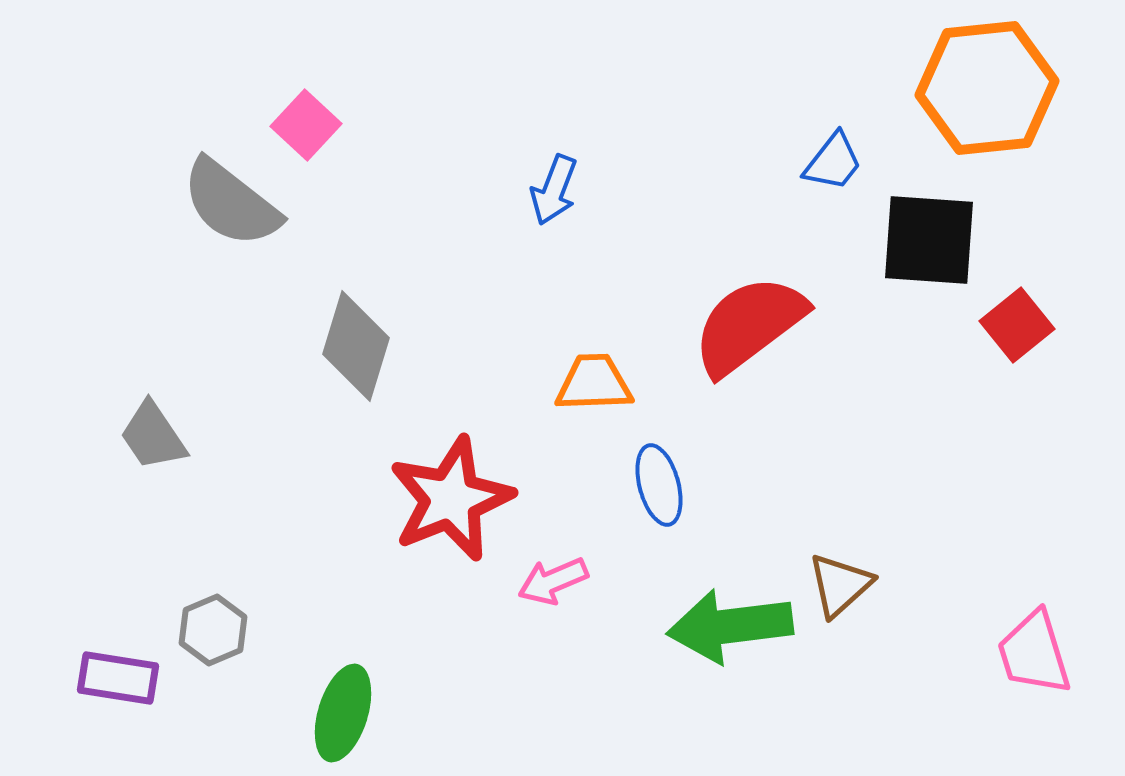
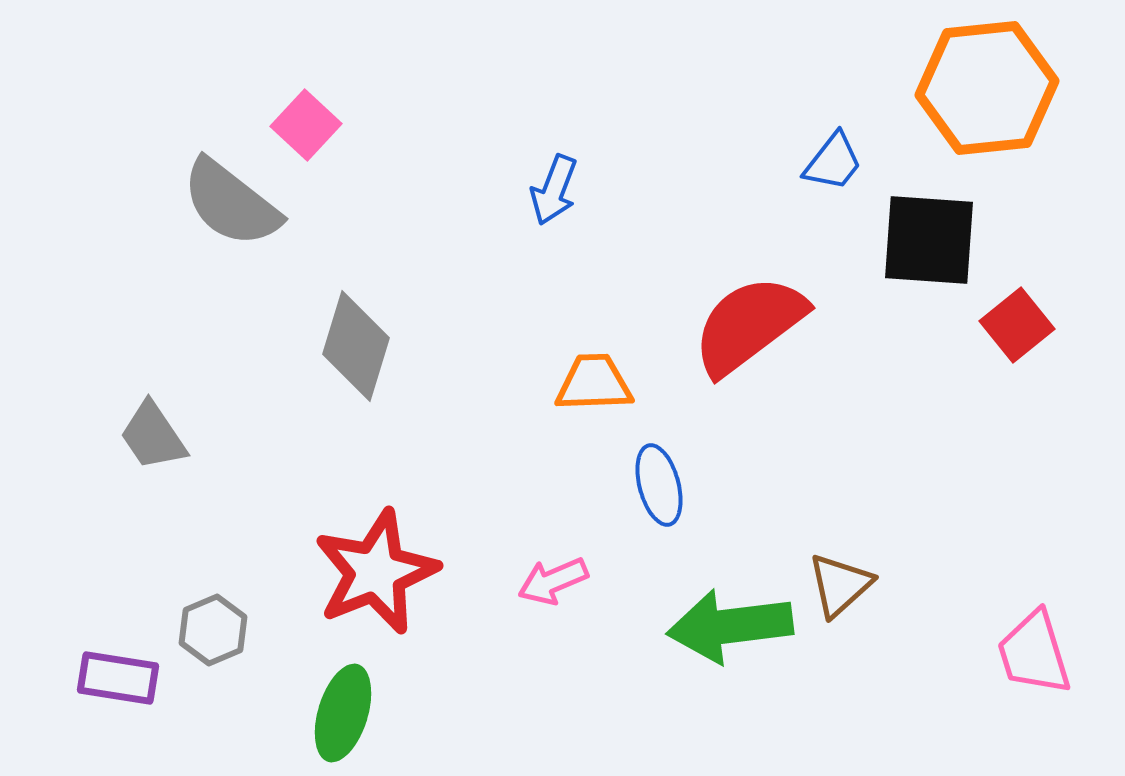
red star: moved 75 px left, 73 px down
